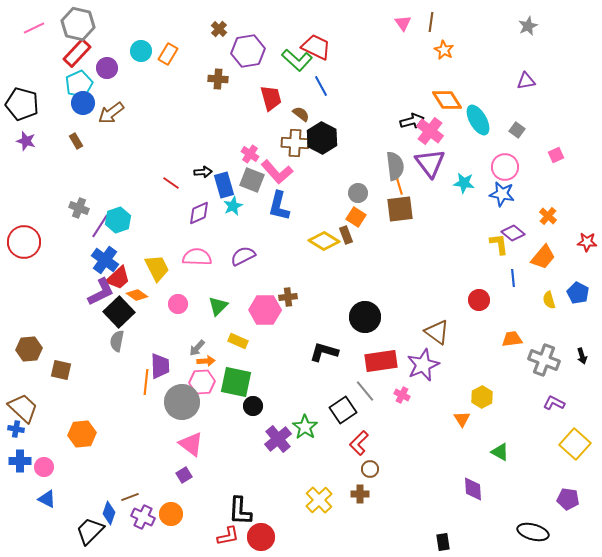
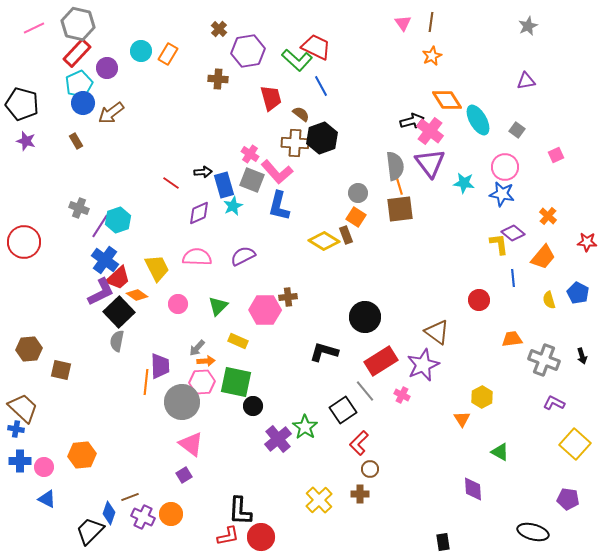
orange star at (444, 50): moved 12 px left, 6 px down; rotated 18 degrees clockwise
black hexagon at (322, 138): rotated 12 degrees clockwise
red rectangle at (381, 361): rotated 24 degrees counterclockwise
orange hexagon at (82, 434): moved 21 px down
